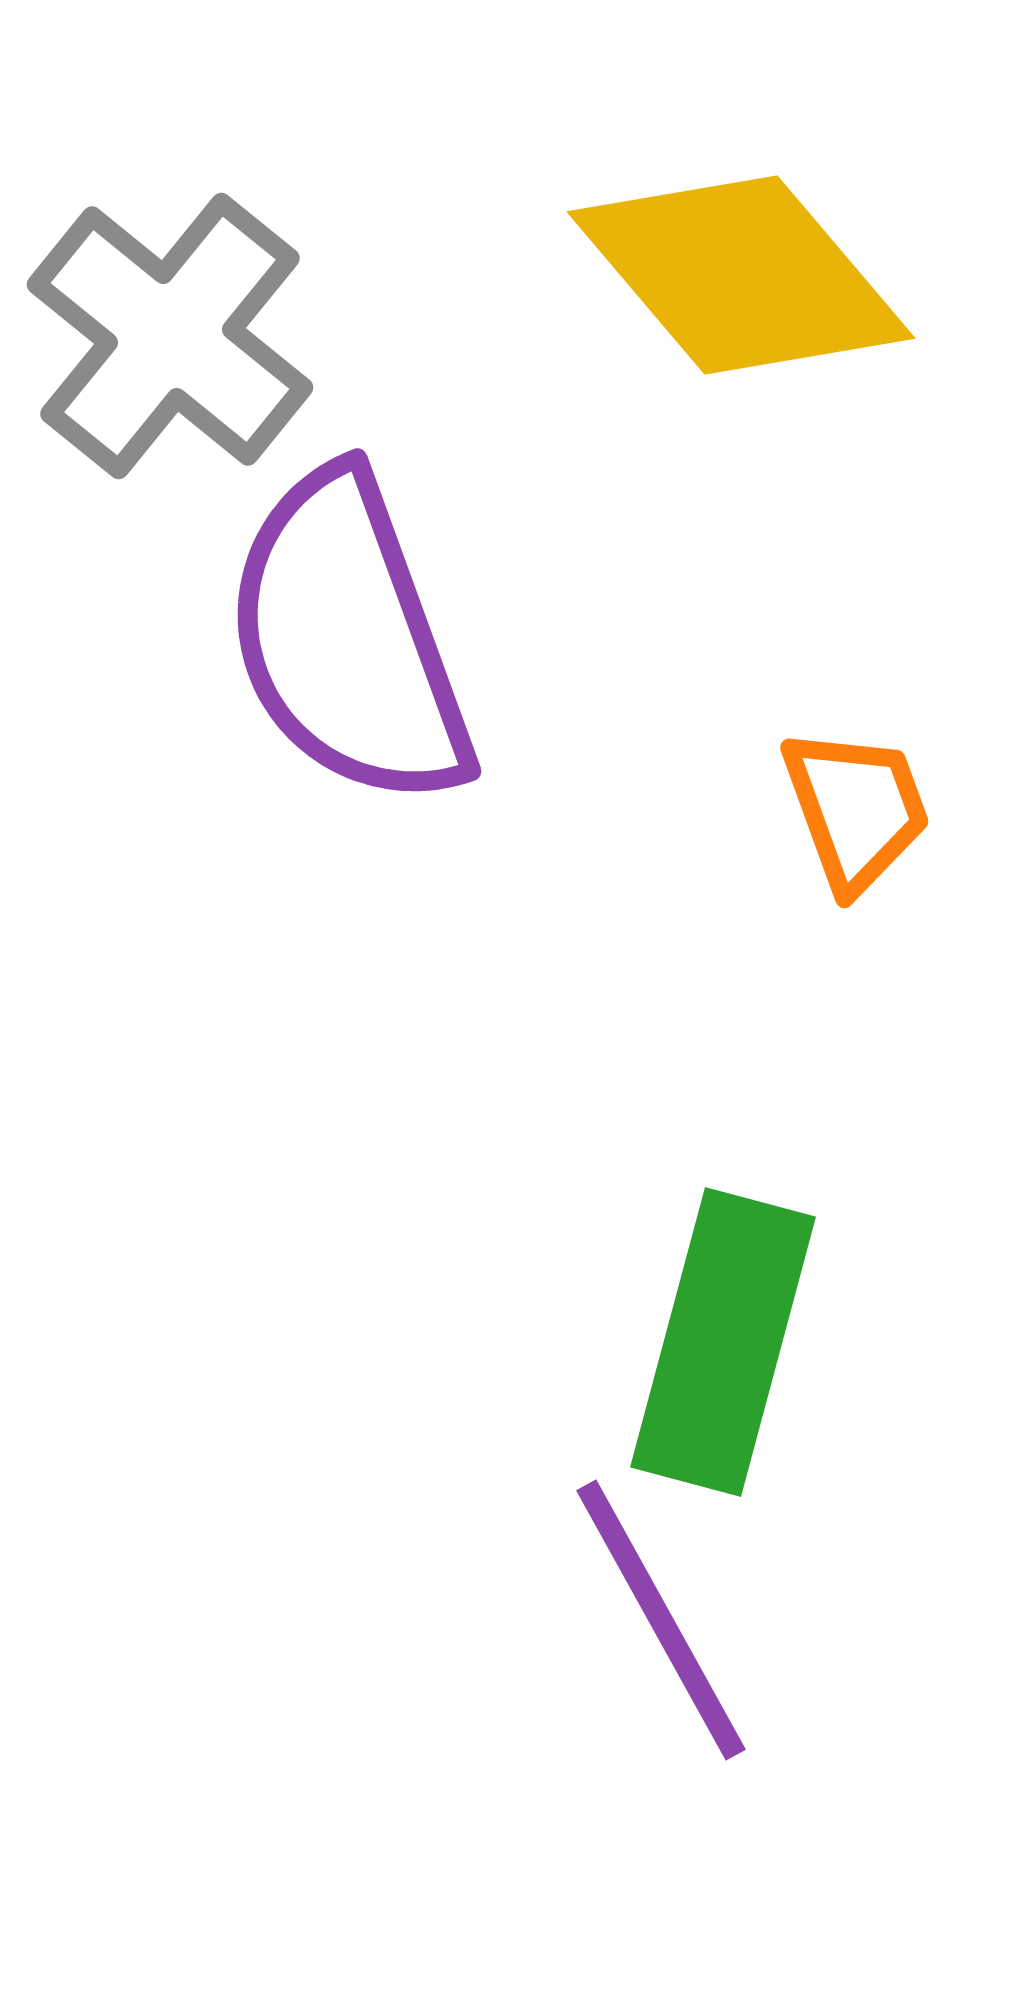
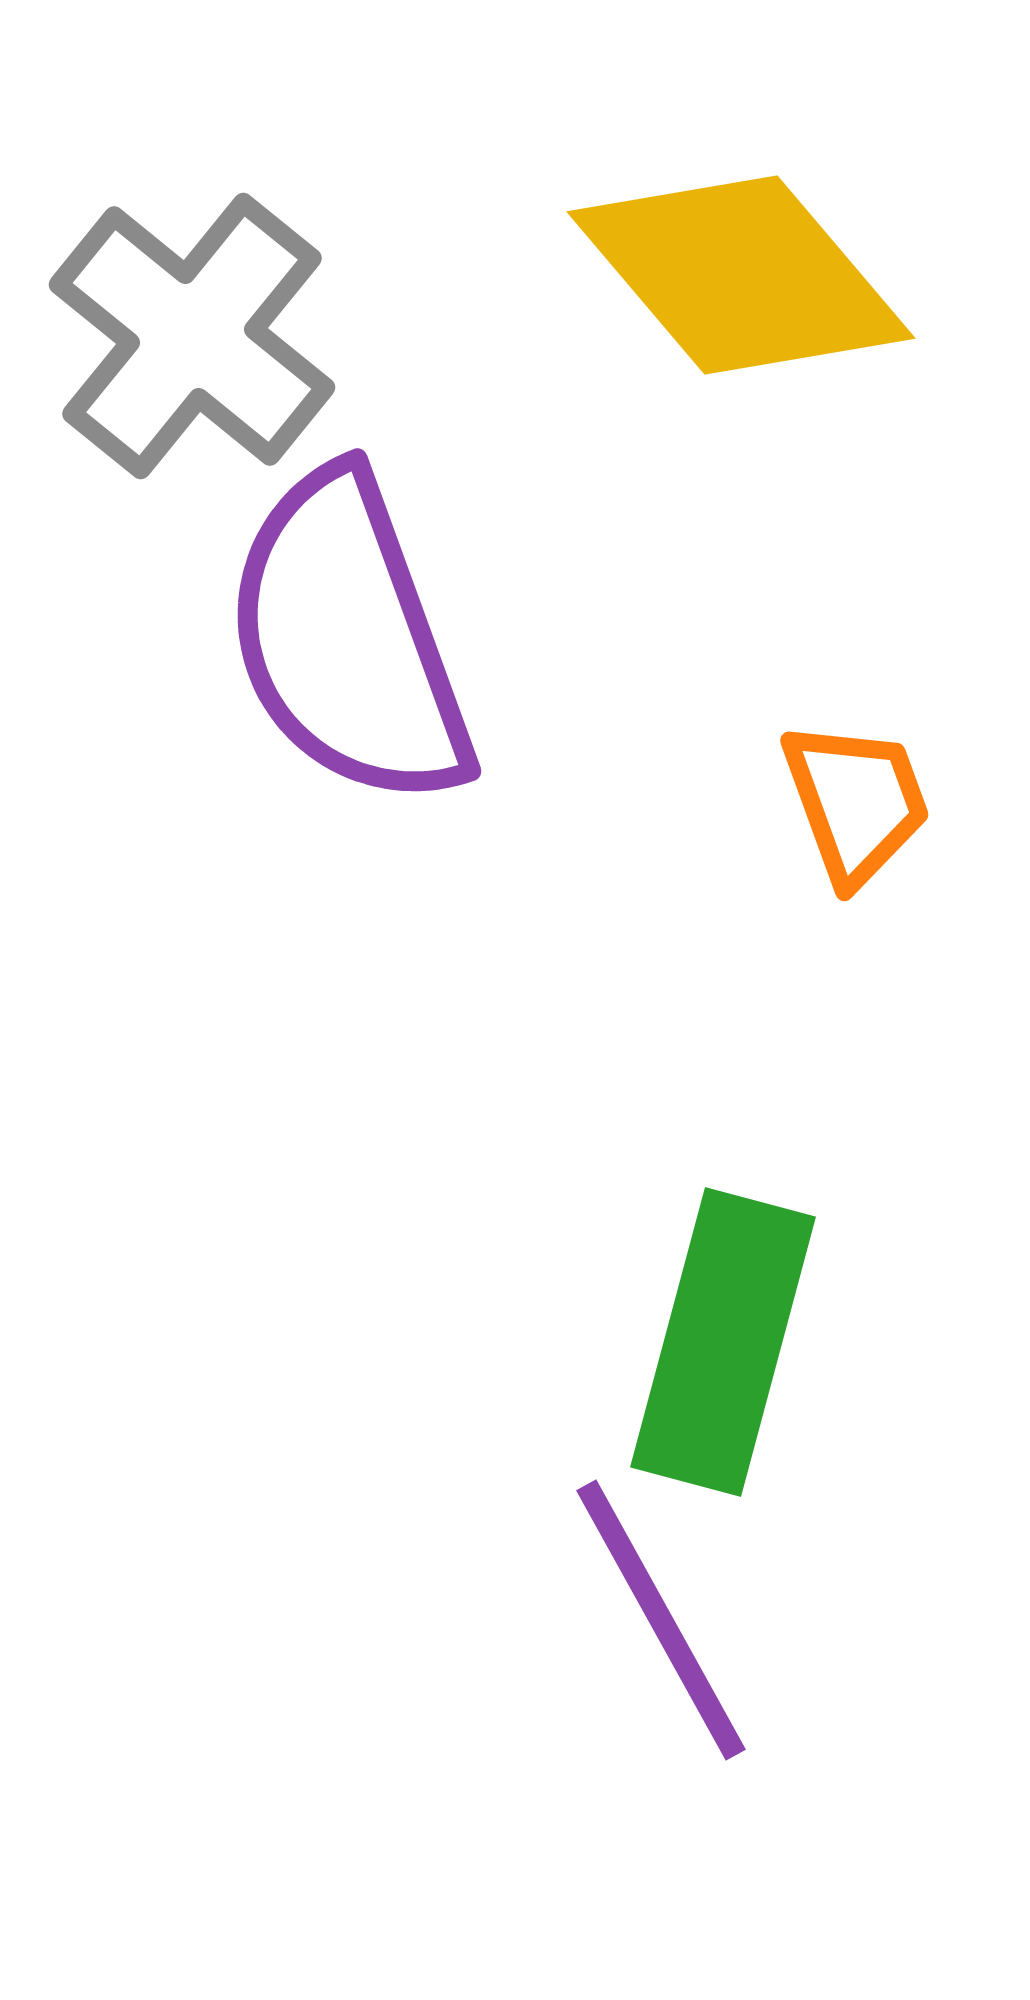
gray cross: moved 22 px right
orange trapezoid: moved 7 px up
